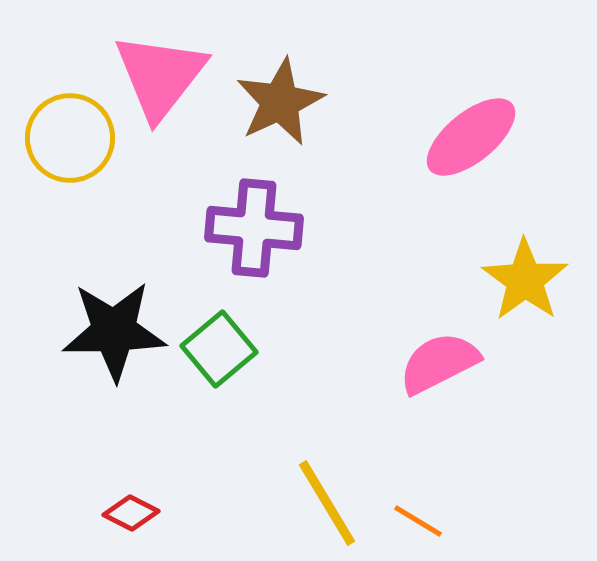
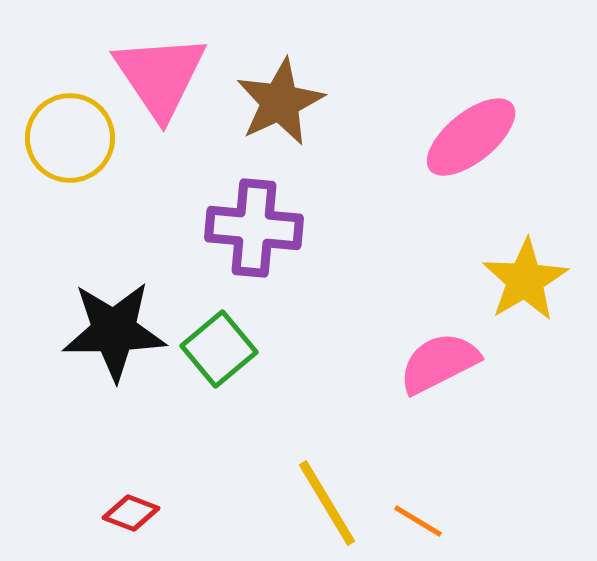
pink triangle: rotated 12 degrees counterclockwise
yellow star: rotated 6 degrees clockwise
red diamond: rotated 6 degrees counterclockwise
